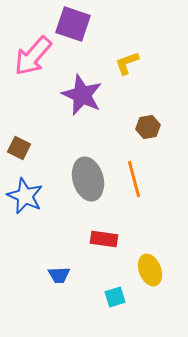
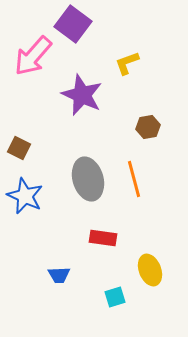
purple square: rotated 18 degrees clockwise
red rectangle: moved 1 px left, 1 px up
